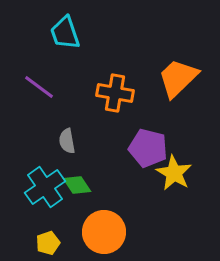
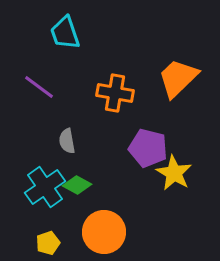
green diamond: rotated 28 degrees counterclockwise
